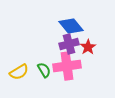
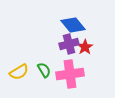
blue diamond: moved 2 px right, 1 px up
red star: moved 3 px left
pink cross: moved 3 px right, 8 px down
